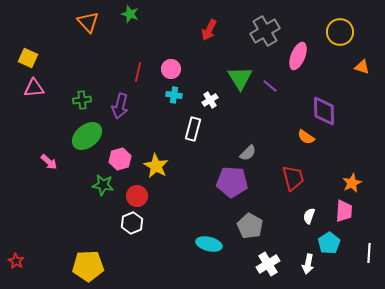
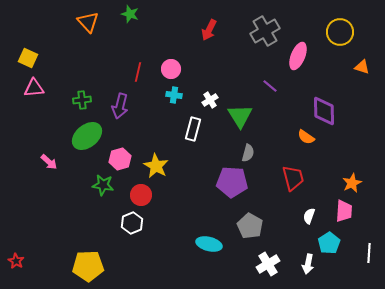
green triangle at (240, 78): moved 38 px down
gray semicircle at (248, 153): rotated 30 degrees counterclockwise
red circle at (137, 196): moved 4 px right, 1 px up
